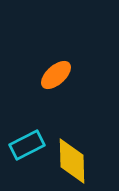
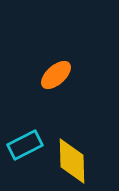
cyan rectangle: moved 2 px left
